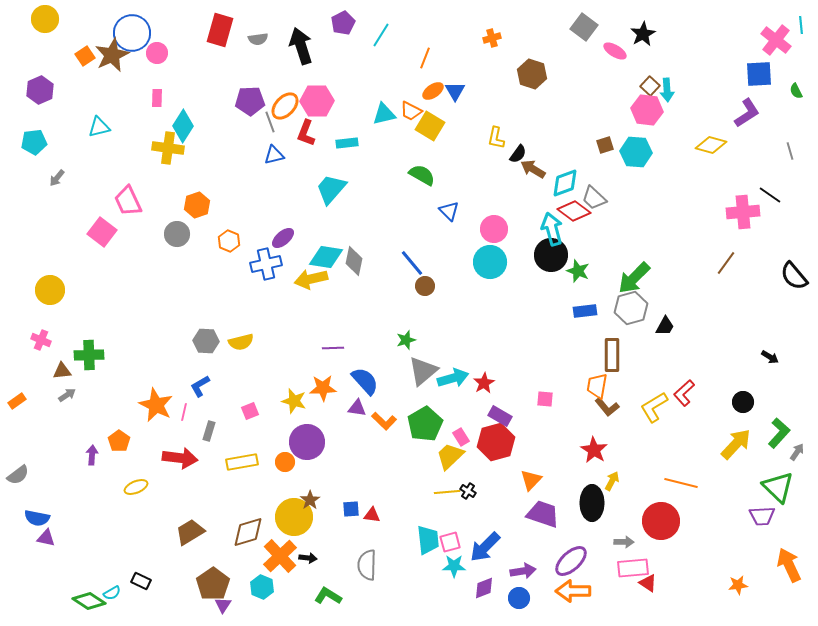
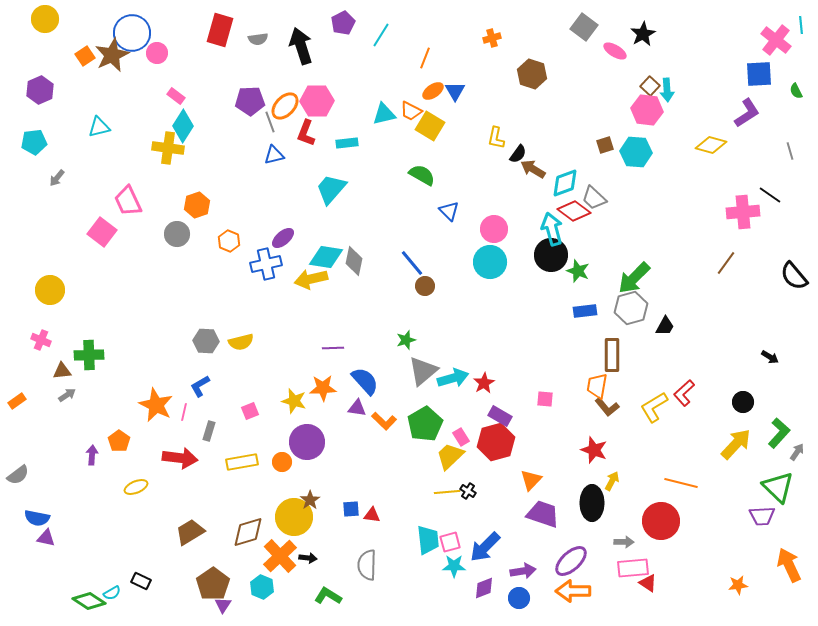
pink rectangle at (157, 98): moved 19 px right, 2 px up; rotated 54 degrees counterclockwise
red star at (594, 450): rotated 12 degrees counterclockwise
orange circle at (285, 462): moved 3 px left
